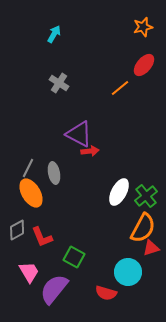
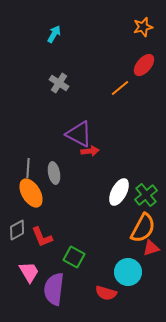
gray line: rotated 24 degrees counterclockwise
green cross: moved 1 px up
purple semicircle: rotated 32 degrees counterclockwise
